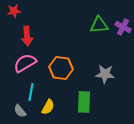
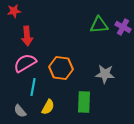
cyan line: moved 2 px right, 5 px up
